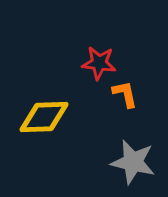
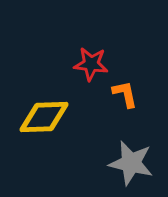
red star: moved 8 px left, 1 px down
gray star: moved 2 px left, 1 px down
